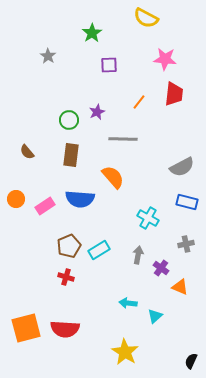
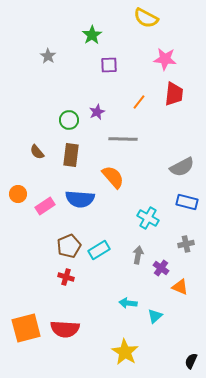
green star: moved 2 px down
brown semicircle: moved 10 px right
orange circle: moved 2 px right, 5 px up
